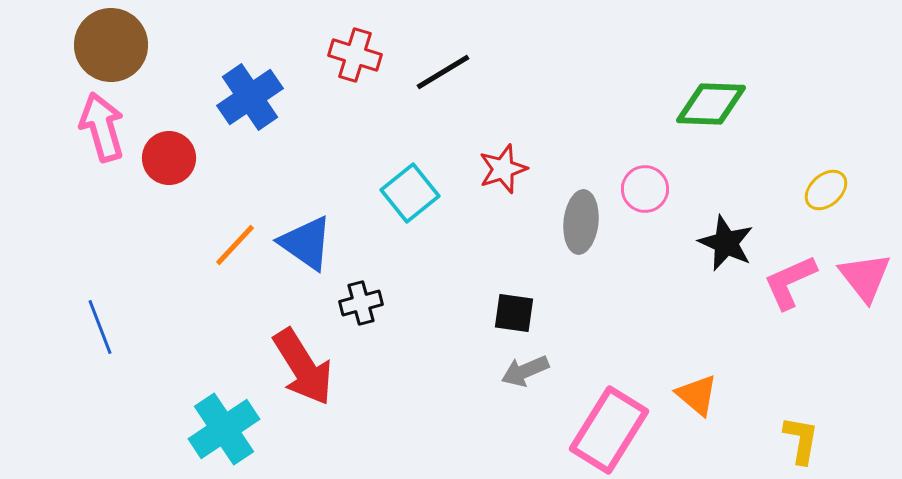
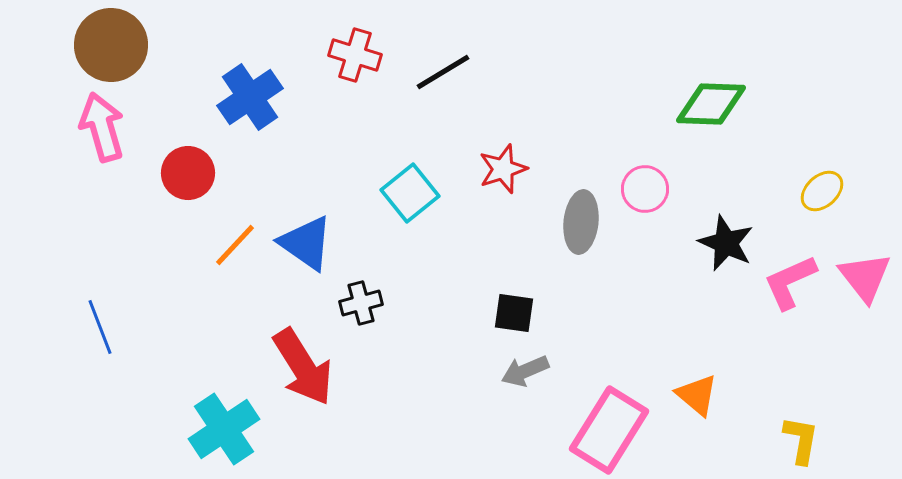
red circle: moved 19 px right, 15 px down
yellow ellipse: moved 4 px left, 1 px down
